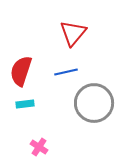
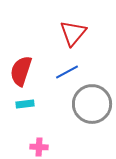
blue line: moved 1 px right; rotated 15 degrees counterclockwise
gray circle: moved 2 px left, 1 px down
pink cross: rotated 30 degrees counterclockwise
